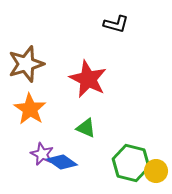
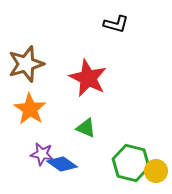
red star: moved 1 px up
purple star: rotated 15 degrees counterclockwise
blue diamond: moved 2 px down
